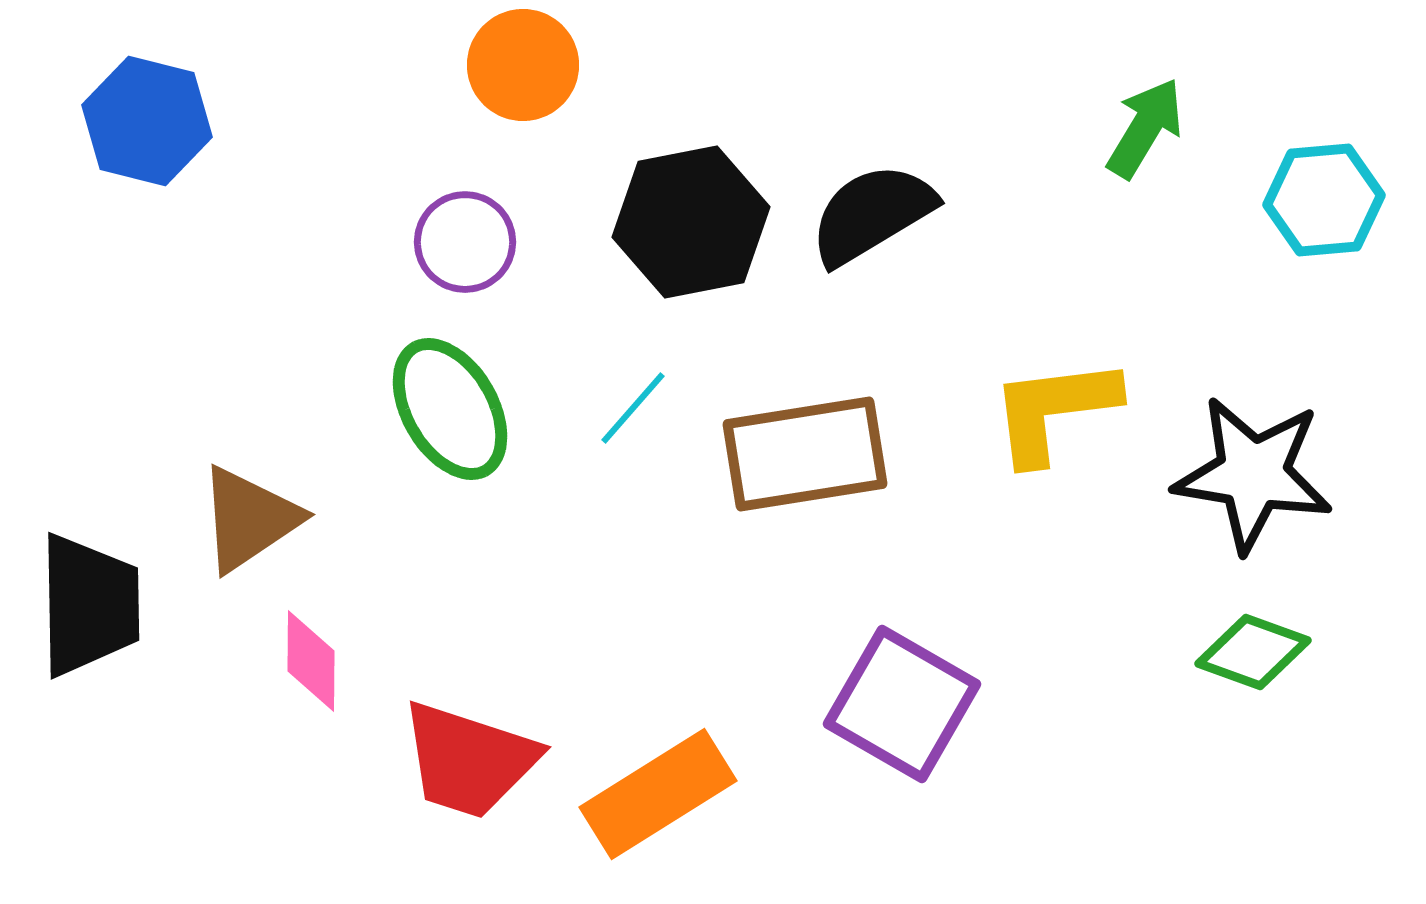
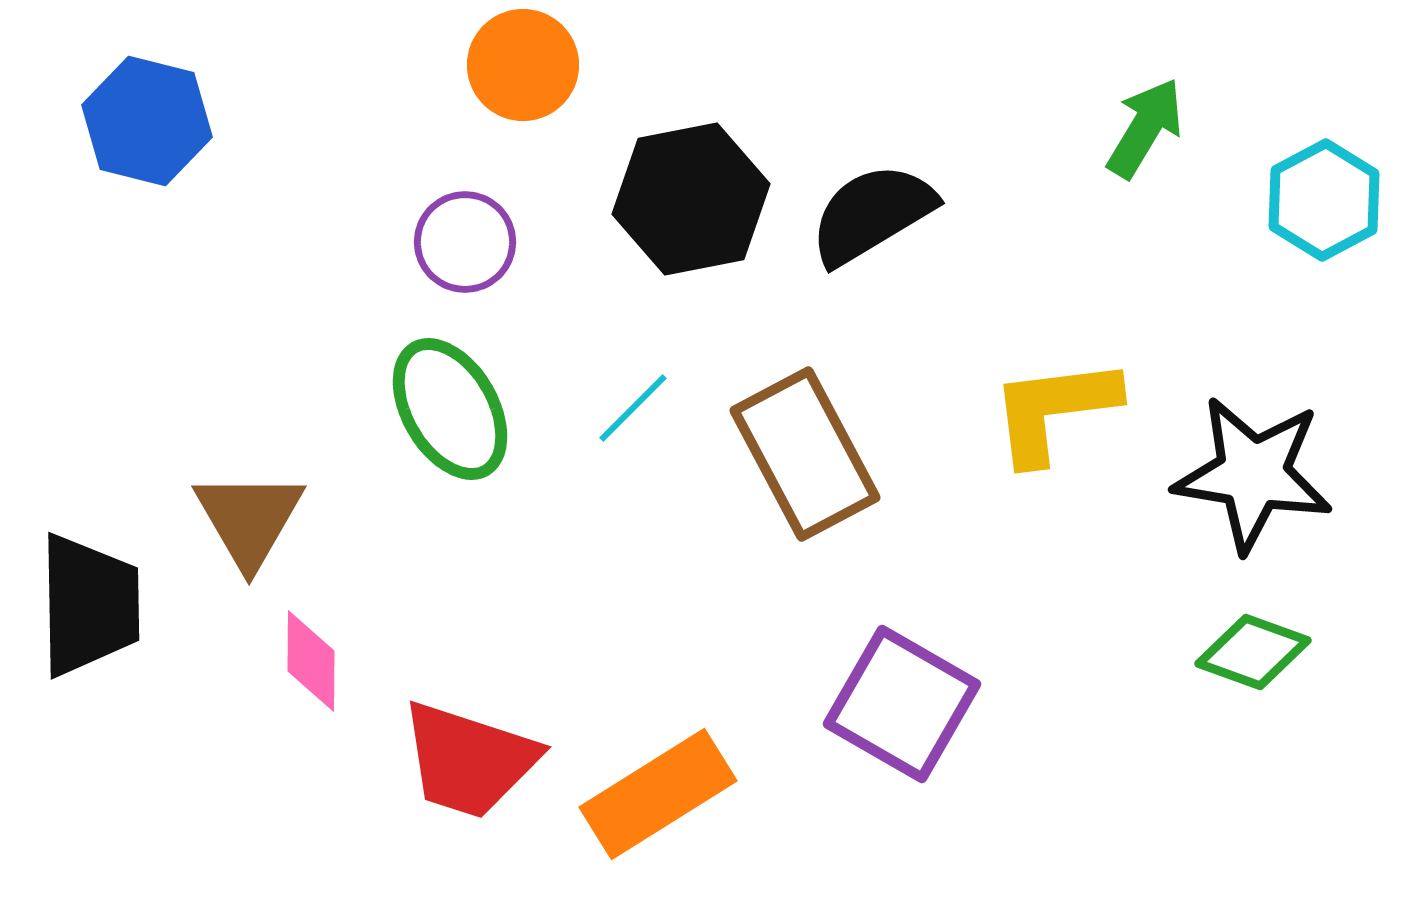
cyan hexagon: rotated 23 degrees counterclockwise
black hexagon: moved 23 px up
cyan line: rotated 4 degrees clockwise
brown rectangle: rotated 71 degrees clockwise
brown triangle: rotated 26 degrees counterclockwise
